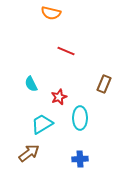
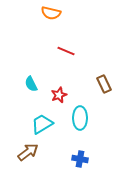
brown rectangle: rotated 48 degrees counterclockwise
red star: moved 2 px up
brown arrow: moved 1 px left, 1 px up
blue cross: rotated 14 degrees clockwise
